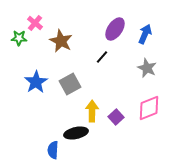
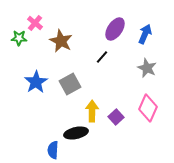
pink diamond: moved 1 px left; rotated 44 degrees counterclockwise
